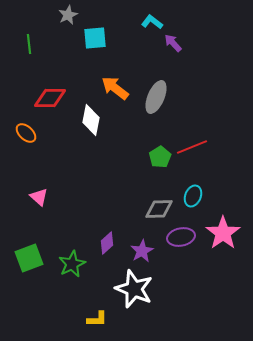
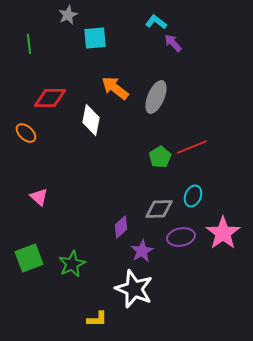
cyan L-shape: moved 4 px right
purple diamond: moved 14 px right, 16 px up
